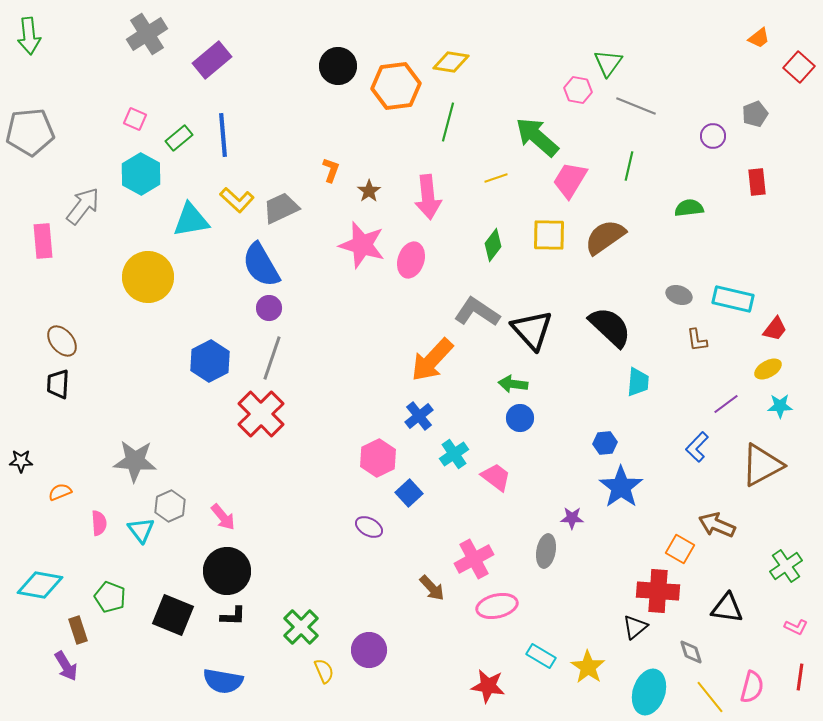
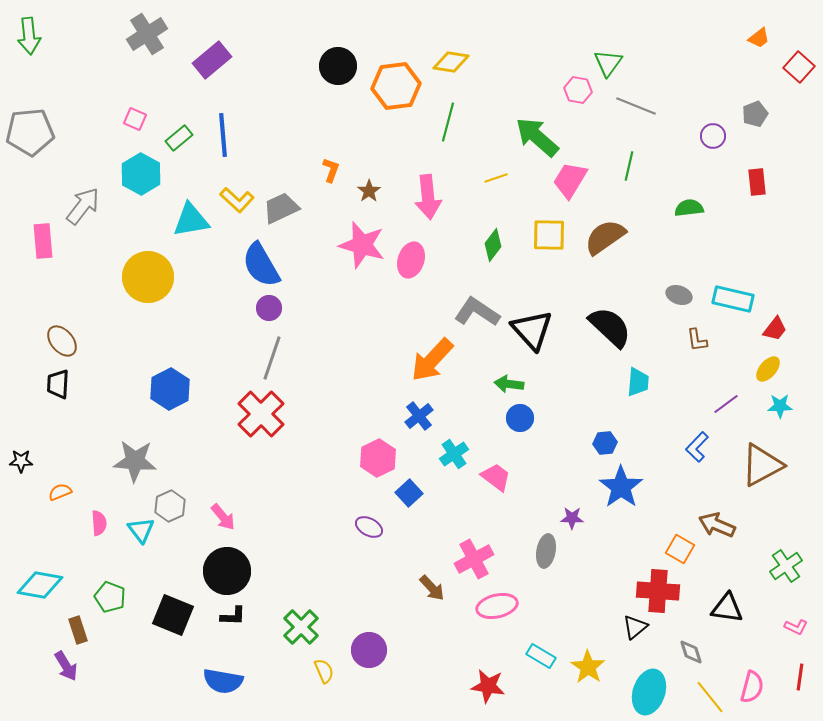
blue hexagon at (210, 361): moved 40 px left, 28 px down
yellow ellipse at (768, 369): rotated 20 degrees counterclockwise
green arrow at (513, 384): moved 4 px left
